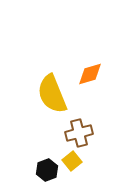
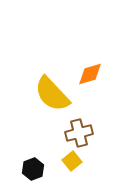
yellow semicircle: rotated 21 degrees counterclockwise
black hexagon: moved 14 px left, 1 px up
